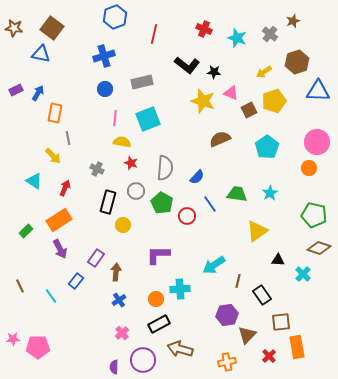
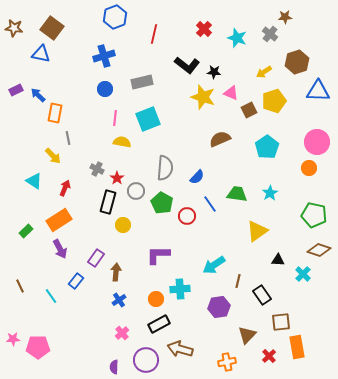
brown star at (293, 21): moved 8 px left, 4 px up; rotated 16 degrees clockwise
red cross at (204, 29): rotated 21 degrees clockwise
blue arrow at (38, 93): moved 2 px down; rotated 77 degrees counterclockwise
yellow star at (203, 101): moved 4 px up
red star at (131, 163): moved 14 px left, 15 px down; rotated 16 degrees clockwise
brown diamond at (319, 248): moved 2 px down
purple hexagon at (227, 315): moved 8 px left, 8 px up
purple circle at (143, 360): moved 3 px right
